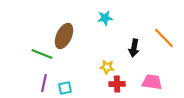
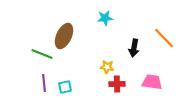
purple line: rotated 18 degrees counterclockwise
cyan square: moved 1 px up
